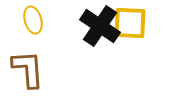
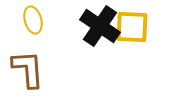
yellow square: moved 2 px right, 4 px down
